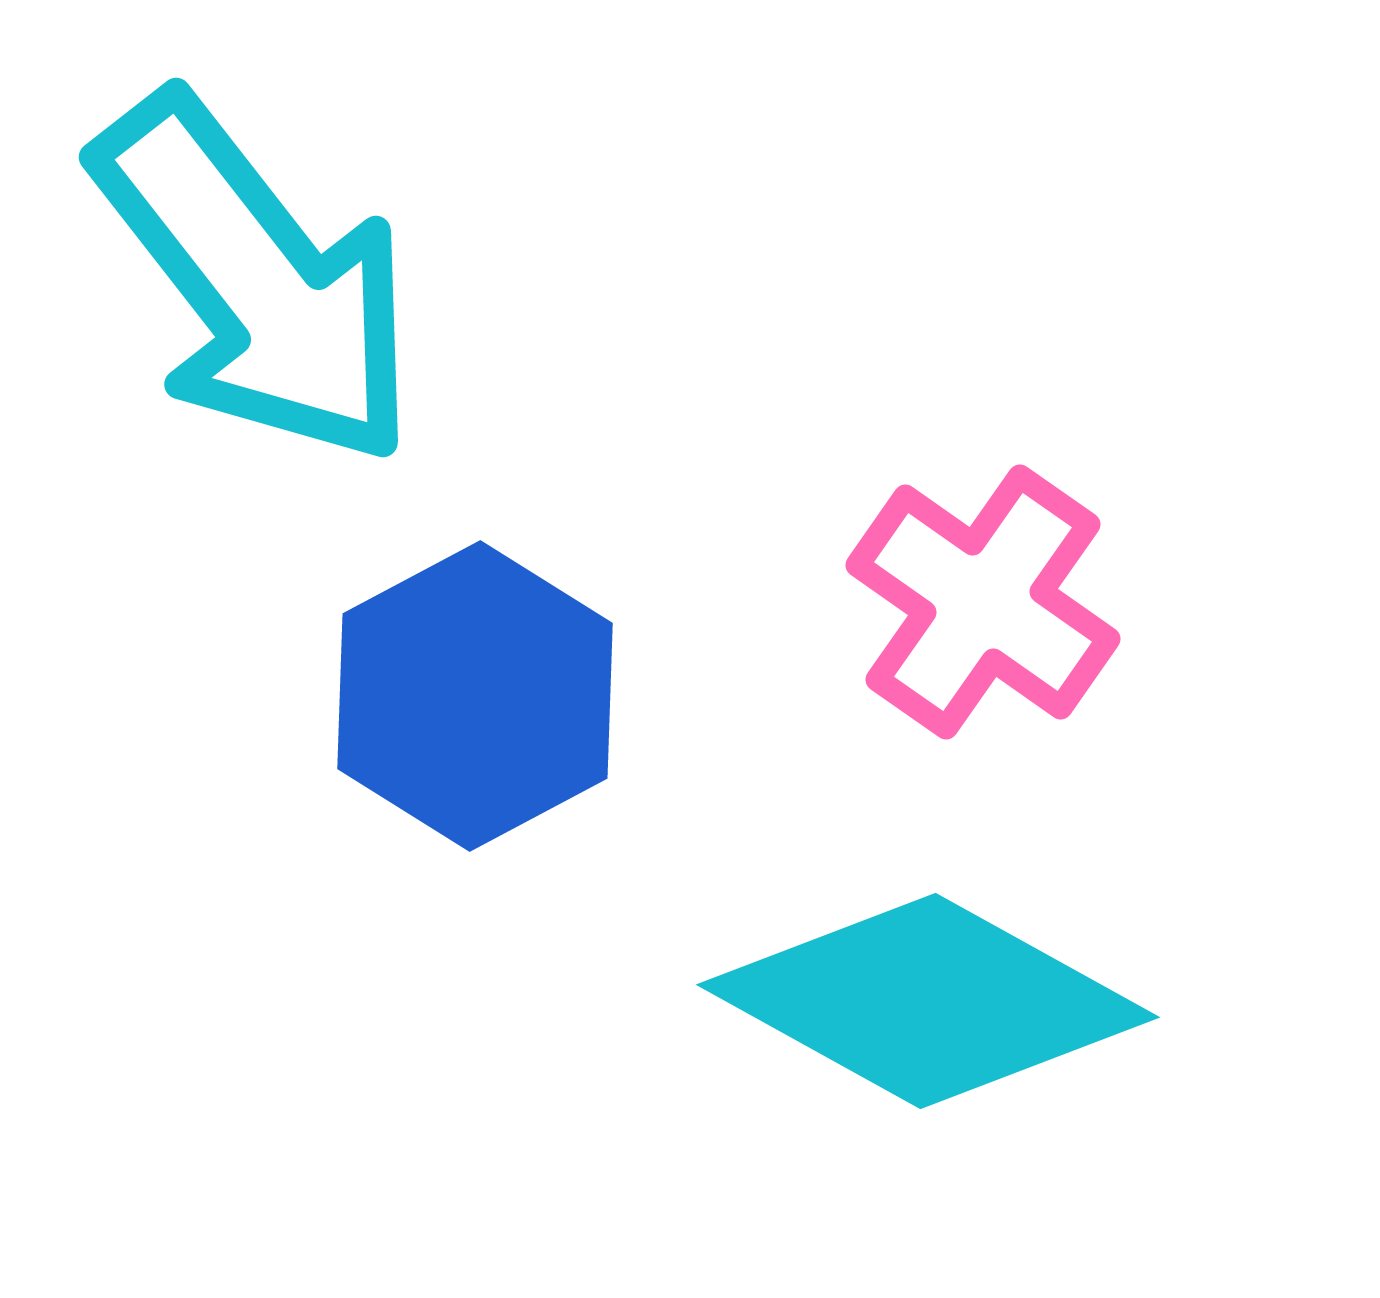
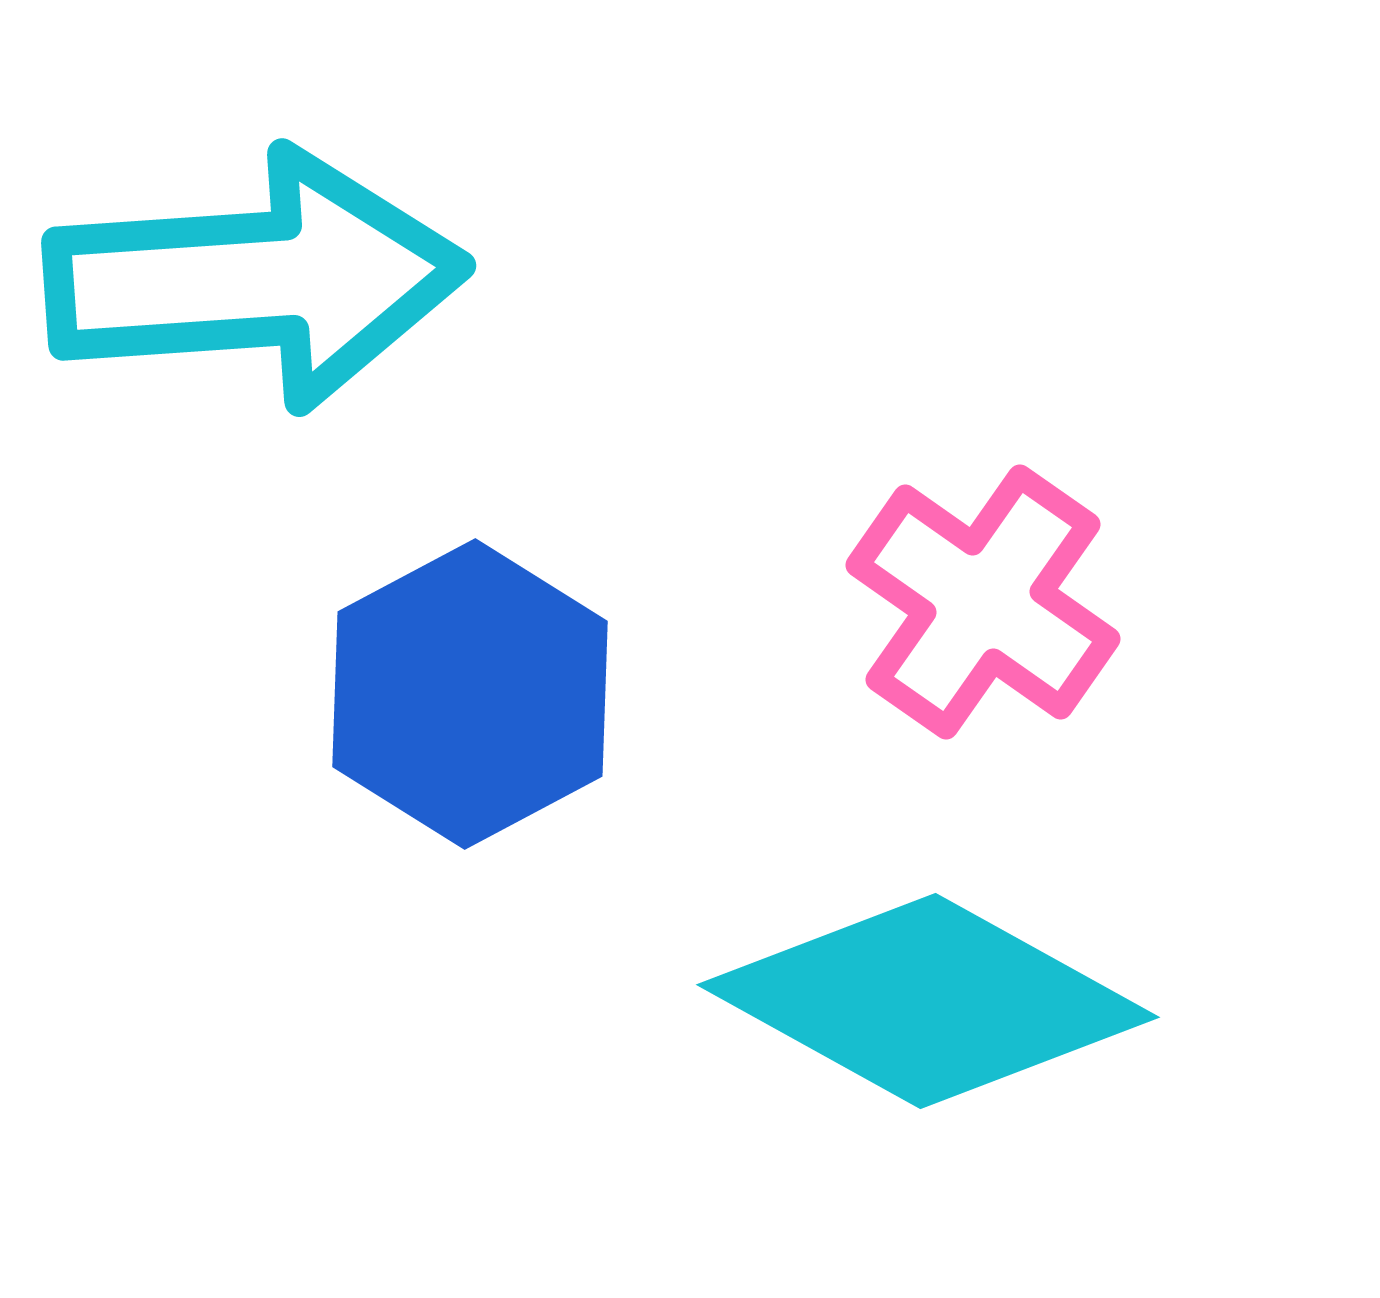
cyan arrow: rotated 56 degrees counterclockwise
blue hexagon: moved 5 px left, 2 px up
